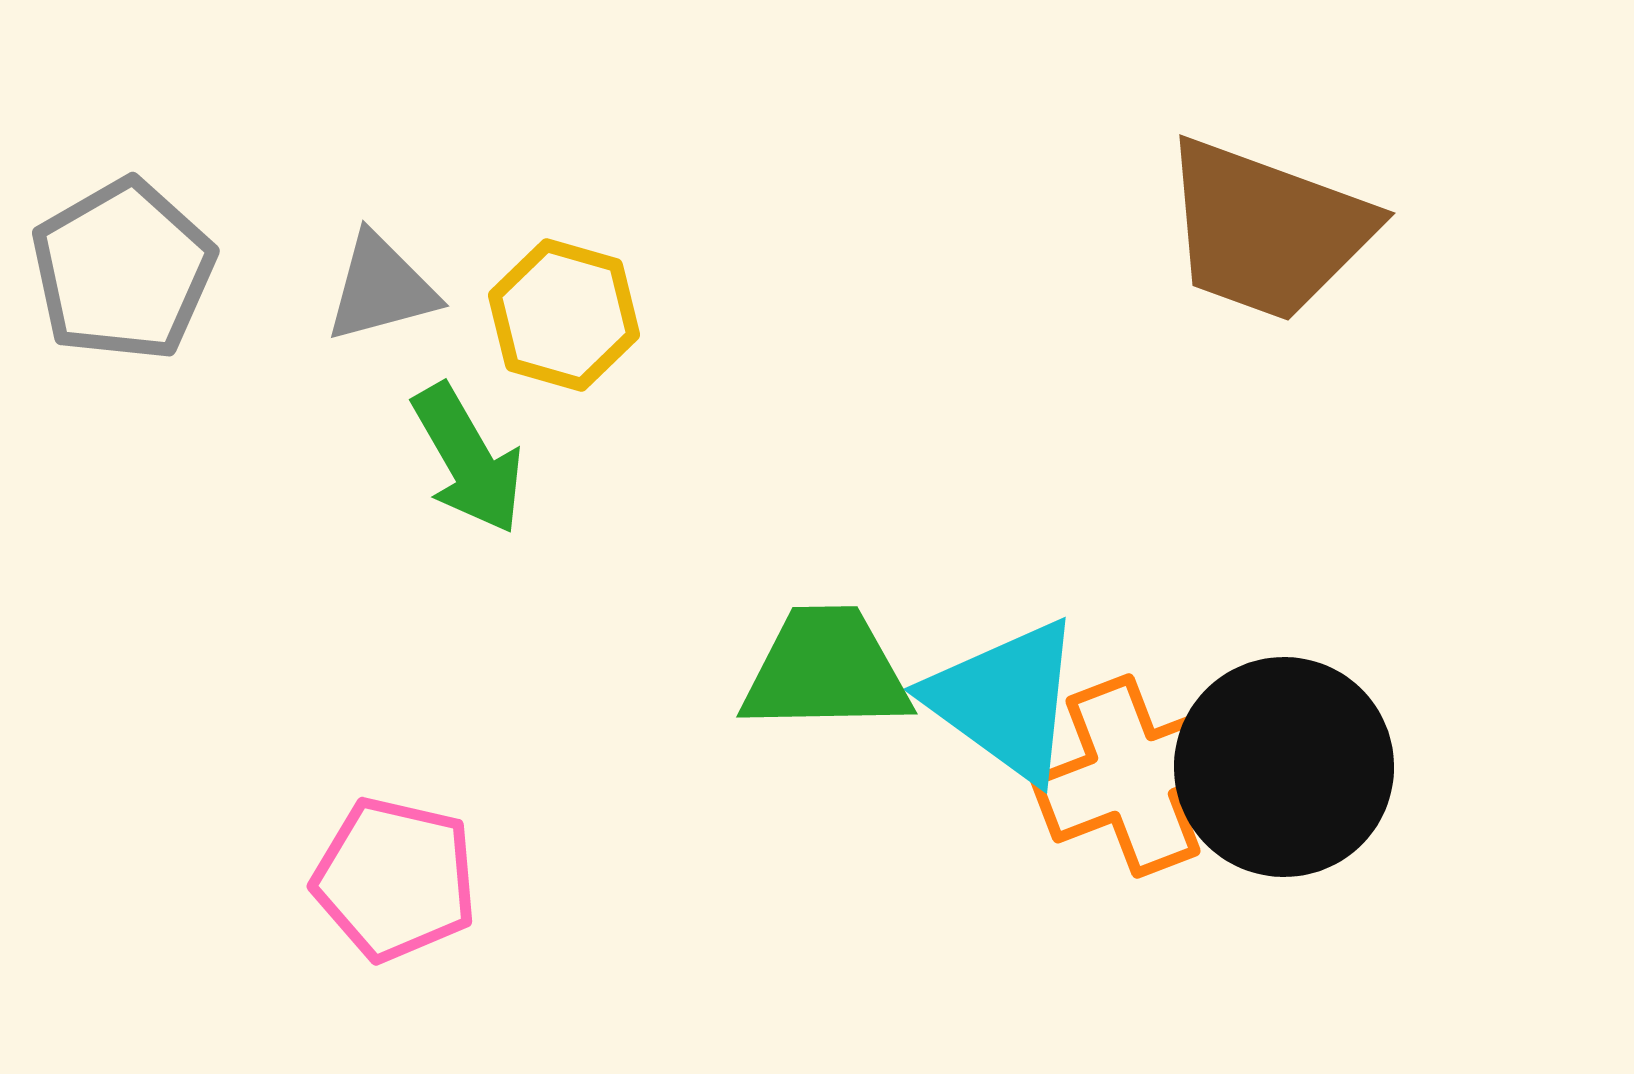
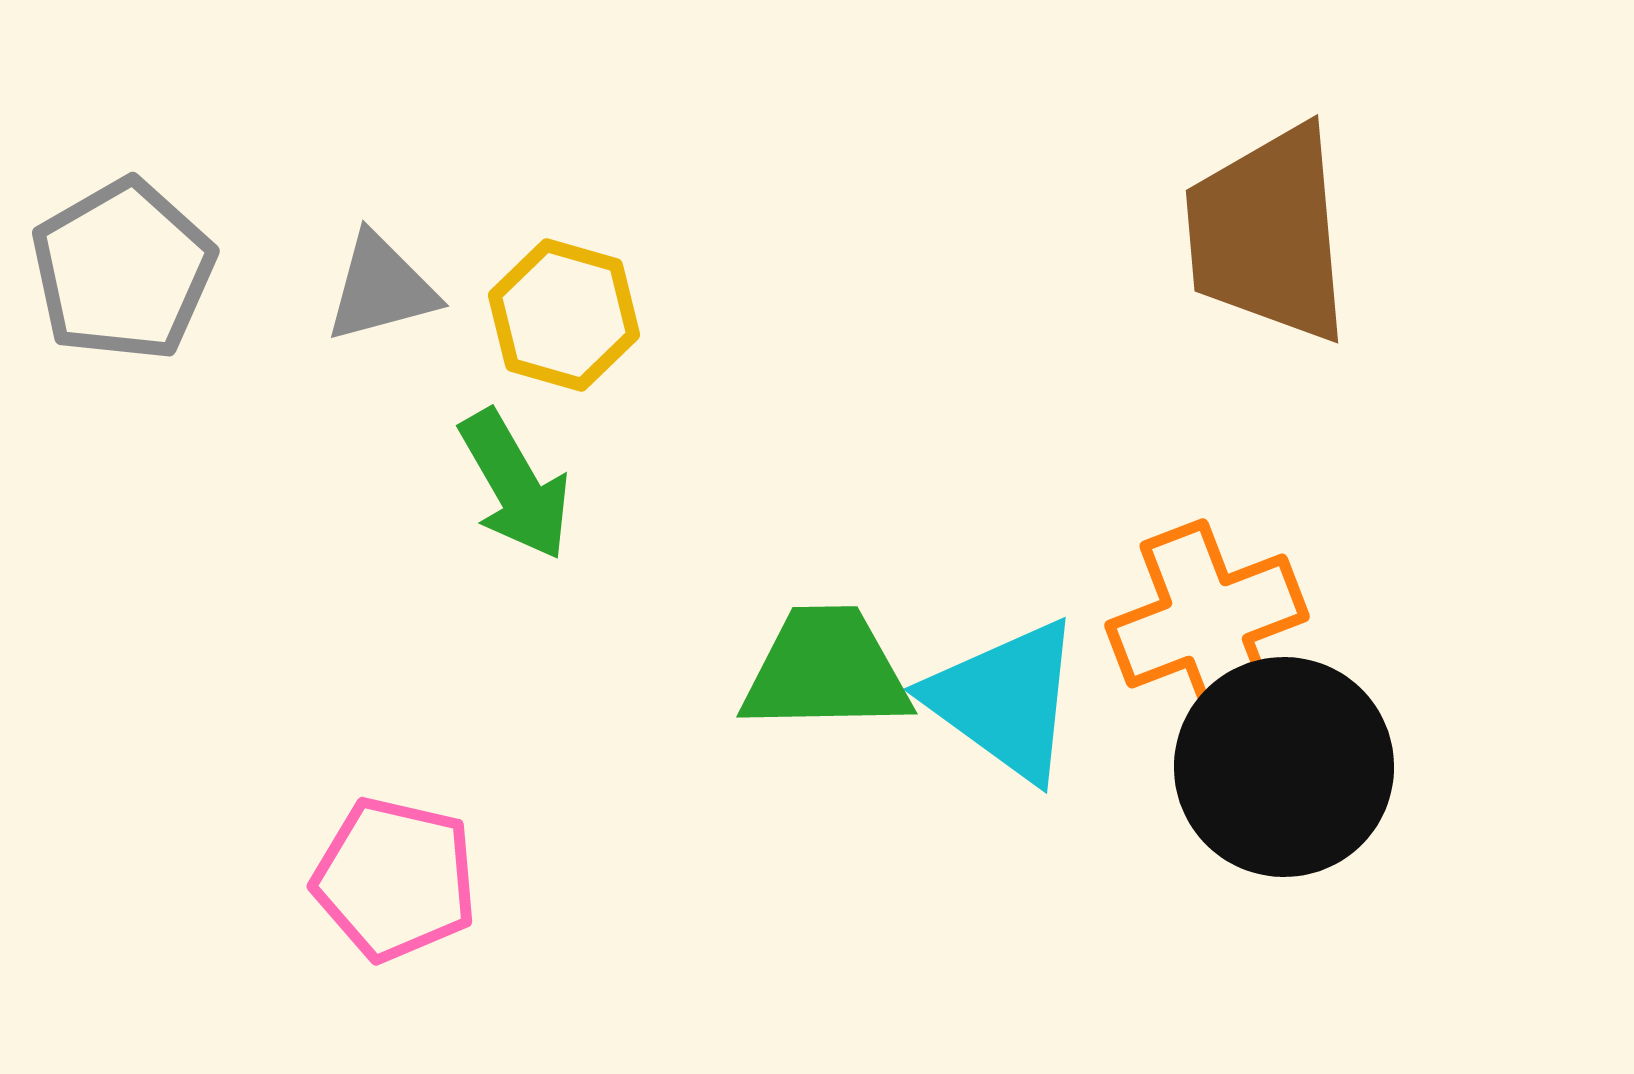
brown trapezoid: moved 1 px right, 4 px down; rotated 65 degrees clockwise
green arrow: moved 47 px right, 26 px down
orange cross: moved 74 px right, 155 px up
